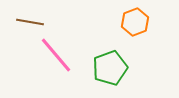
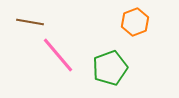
pink line: moved 2 px right
